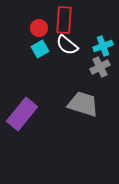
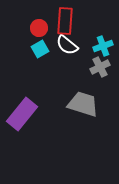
red rectangle: moved 1 px right, 1 px down
